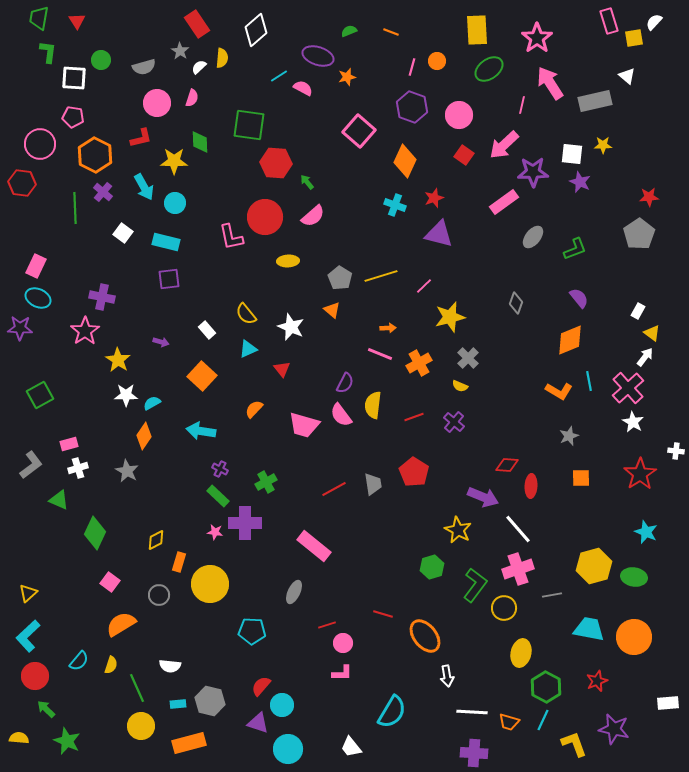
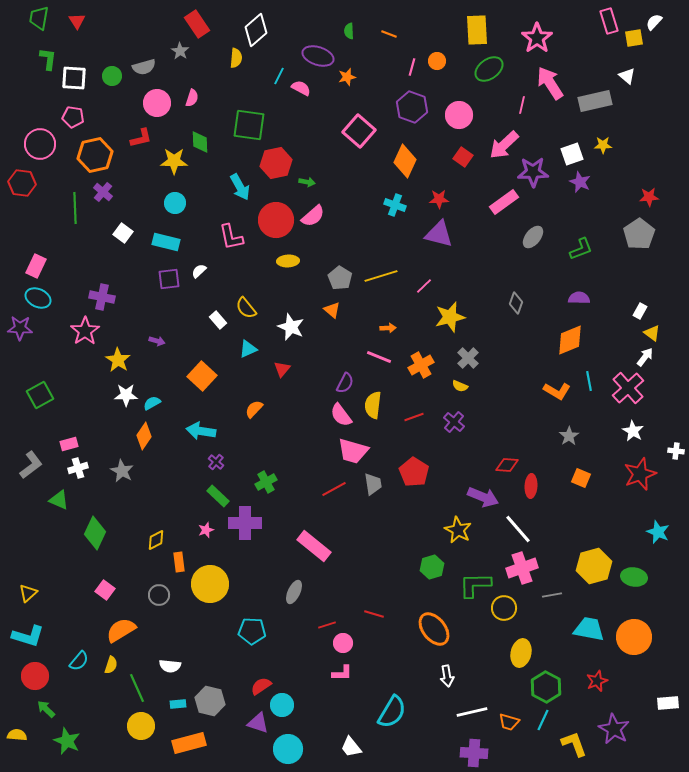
green semicircle at (349, 31): rotated 70 degrees counterclockwise
orange line at (391, 32): moved 2 px left, 2 px down
green L-shape at (48, 52): moved 7 px down
yellow semicircle at (222, 58): moved 14 px right
green circle at (101, 60): moved 11 px right, 16 px down
white semicircle at (199, 67): moved 204 px down
cyan line at (279, 76): rotated 30 degrees counterclockwise
pink semicircle at (303, 88): moved 2 px left
white square at (572, 154): rotated 25 degrees counterclockwise
orange hexagon at (95, 155): rotated 20 degrees clockwise
red square at (464, 155): moved 1 px left, 2 px down
red hexagon at (276, 163): rotated 16 degrees counterclockwise
green arrow at (307, 182): rotated 140 degrees clockwise
cyan arrow at (144, 187): moved 96 px right
red star at (434, 198): moved 5 px right, 1 px down; rotated 18 degrees clockwise
red circle at (265, 217): moved 11 px right, 3 px down
green L-shape at (575, 249): moved 6 px right
purple semicircle at (579, 298): rotated 50 degrees counterclockwise
white rectangle at (638, 311): moved 2 px right
yellow semicircle at (246, 314): moved 6 px up
white rectangle at (207, 330): moved 11 px right, 10 px up
purple arrow at (161, 342): moved 4 px left, 1 px up
pink line at (380, 354): moved 1 px left, 3 px down
orange cross at (419, 363): moved 2 px right, 2 px down
red triangle at (282, 369): rotated 18 degrees clockwise
orange L-shape at (559, 391): moved 2 px left
white star at (633, 422): moved 9 px down
pink trapezoid at (304, 425): moved 49 px right, 26 px down
gray star at (569, 436): rotated 12 degrees counterclockwise
purple cross at (220, 469): moved 4 px left, 7 px up; rotated 14 degrees clockwise
gray star at (127, 471): moved 5 px left
red star at (640, 474): rotated 12 degrees clockwise
orange square at (581, 478): rotated 24 degrees clockwise
pink star at (215, 532): moved 9 px left, 2 px up; rotated 28 degrees counterclockwise
cyan star at (646, 532): moved 12 px right
orange rectangle at (179, 562): rotated 24 degrees counterclockwise
pink cross at (518, 569): moved 4 px right, 1 px up
pink square at (110, 582): moved 5 px left, 8 px down
green L-shape at (475, 585): rotated 128 degrees counterclockwise
red line at (383, 614): moved 9 px left
orange semicircle at (121, 624): moved 6 px down
cyan L-shape at (28, 636): rotated 120 degrees counterclockwise
orange ellipse at (425, 636): moved 9 px right, 7 px up
red semicircle at (261, 686): rotated 15 degrees clockwise
white line at (472, 712): rotated 16 degrees counterclockwise
purple star at (614, 729): rotated 16 degrees clockwise
yellow semicircle at (19, 738): moved 2 px left, 3 px up
